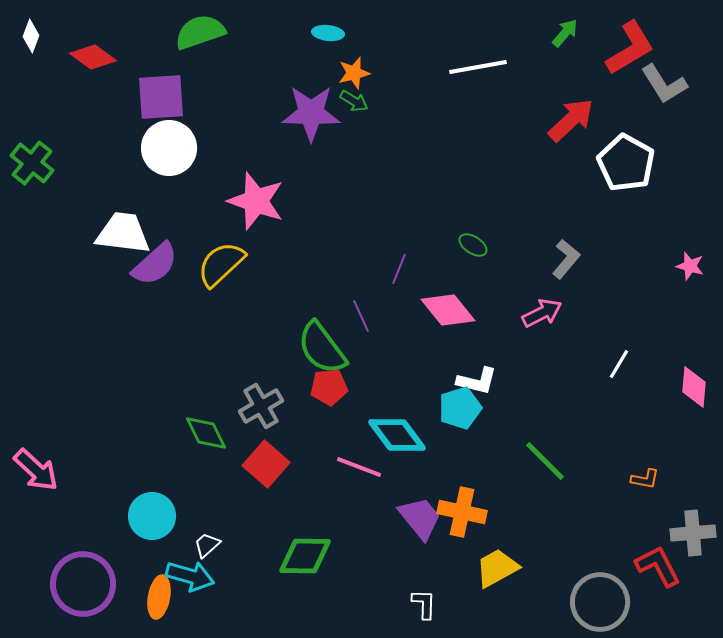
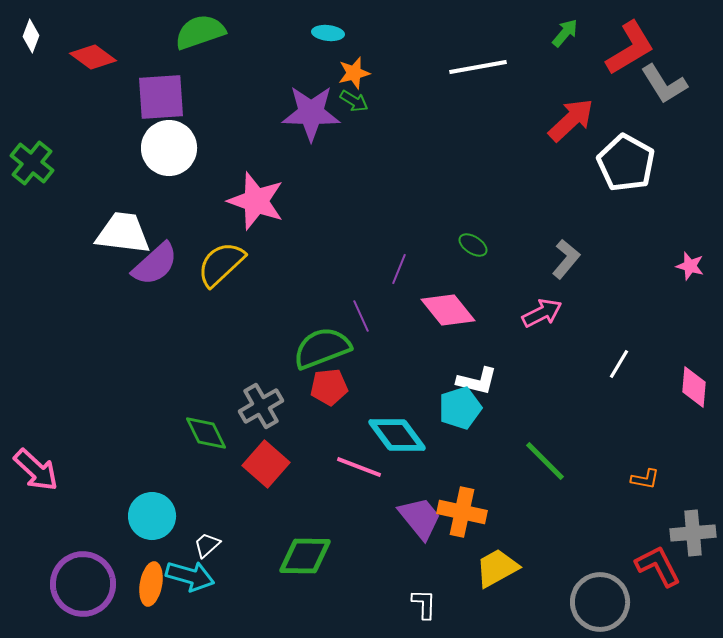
green semicircle at (322, 348): rotated 106 degrees clockwise
orange ellipse at (159, 597): moved 8 px left, 13 px up
